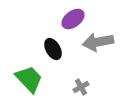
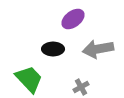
gray arrow: moved 7 px down
black ellipse: rotated 60 degrees counterclockwise
